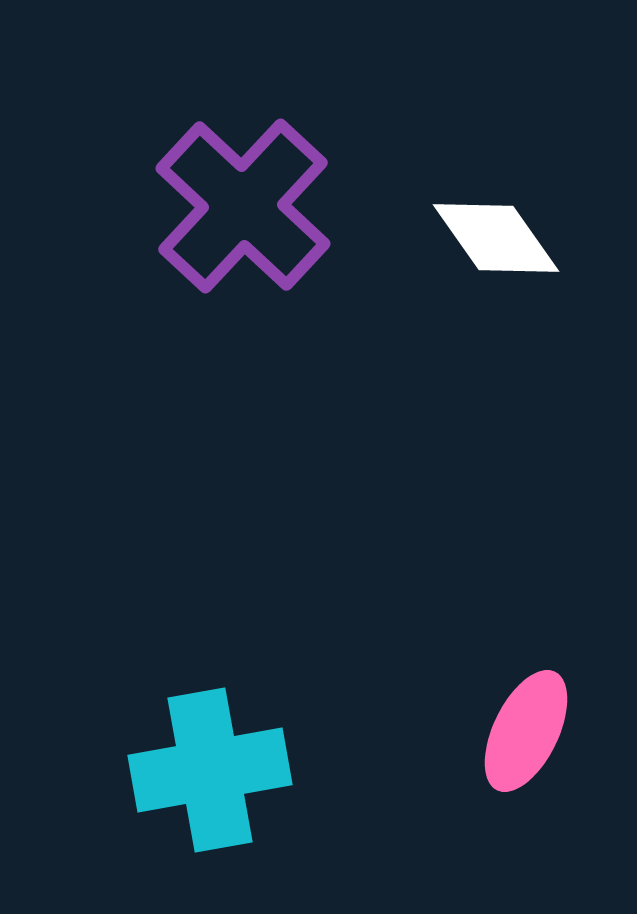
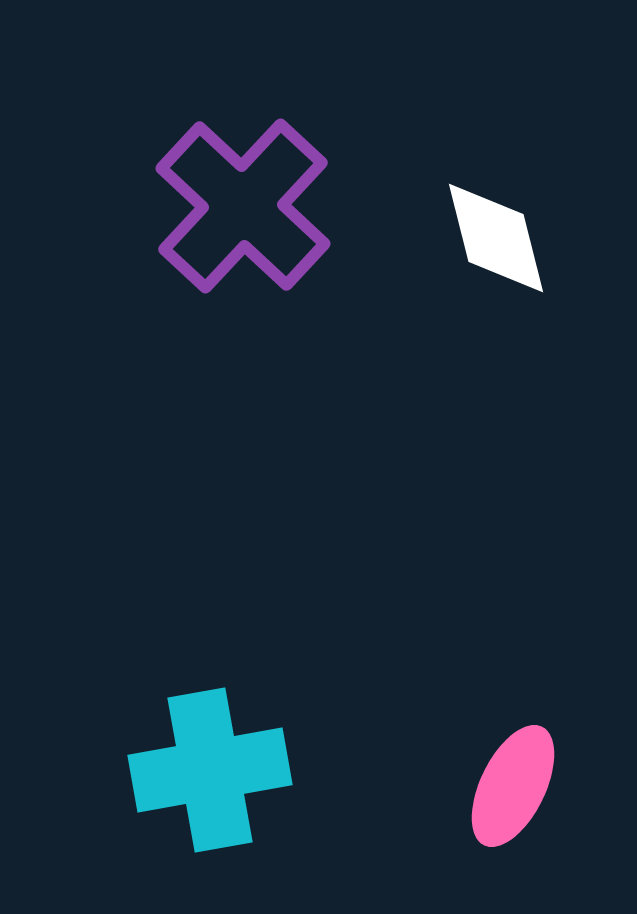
white diamond: rotated 21 degrees clockwise
pink ellipse: moved 13 px left, 55 px down
